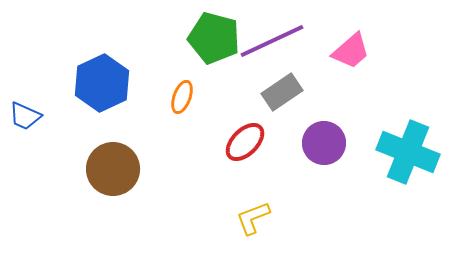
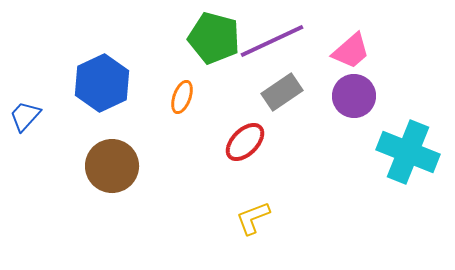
blue trapezoid: rotated 108 degrees clockwise
purple circle: moved 30 px right, 47 px up
brown circle: moved 1 px left, 3 px up
